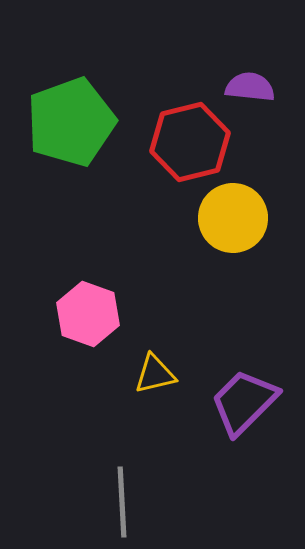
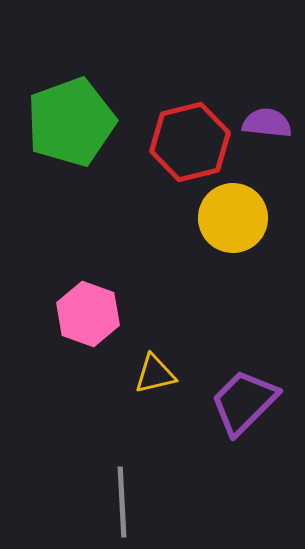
purple semicircle: moved 17 px right, 36 px down
